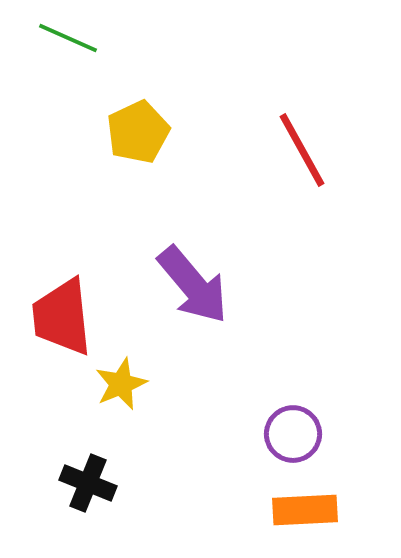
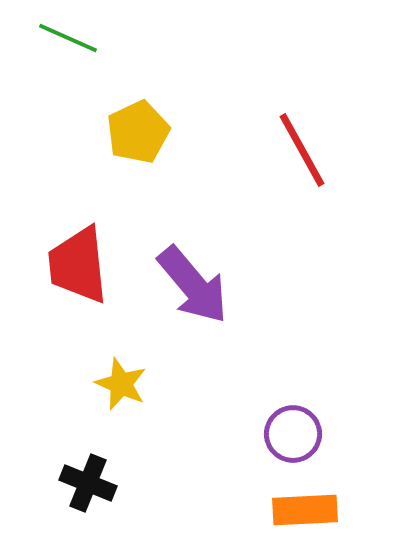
red trapezoid: moved 16 px right, 52 px up
yellow star: rotated 26 degrees counterclockwise
